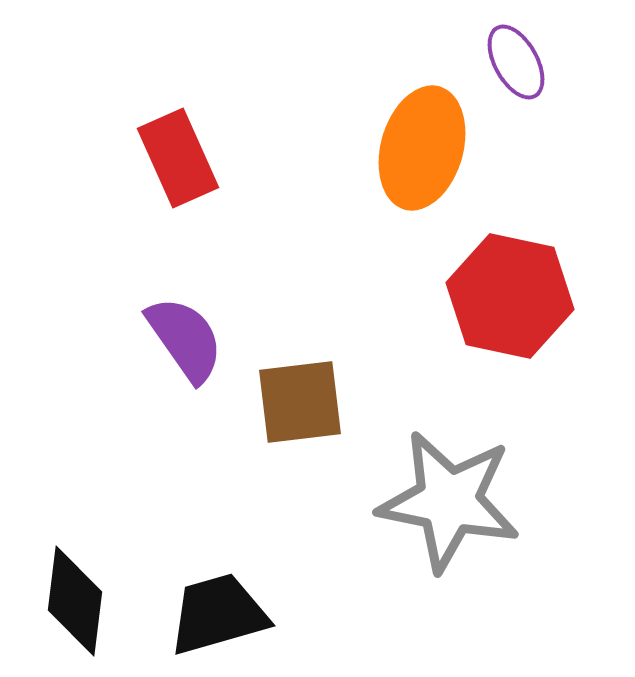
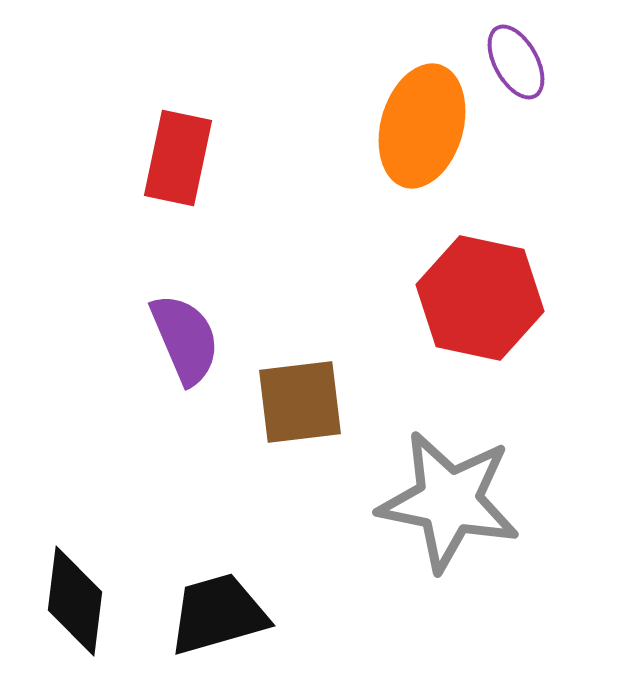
orange ellipse: moved 22 px up
red rectangle: rotated 36 degrees clockwise
red hexagon: moved 30 px left, 2 px down
purple semicircle: rotated 12 degrees clockwise
